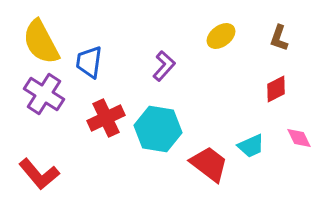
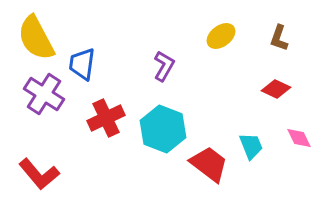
yellow semicircle: moved 5 px left, 4 px up
blue trapezoid: moved 7 px left, 2 px down
purple L-shape: rotated 12 degrees counterclockwise
red diamond: rotated 52 degrees clockwise
cyan hexagon: moved 5 px right; rotated 12 degrees clockwise
cyan trapezoid: rotated 88 degrees counterclockwise
